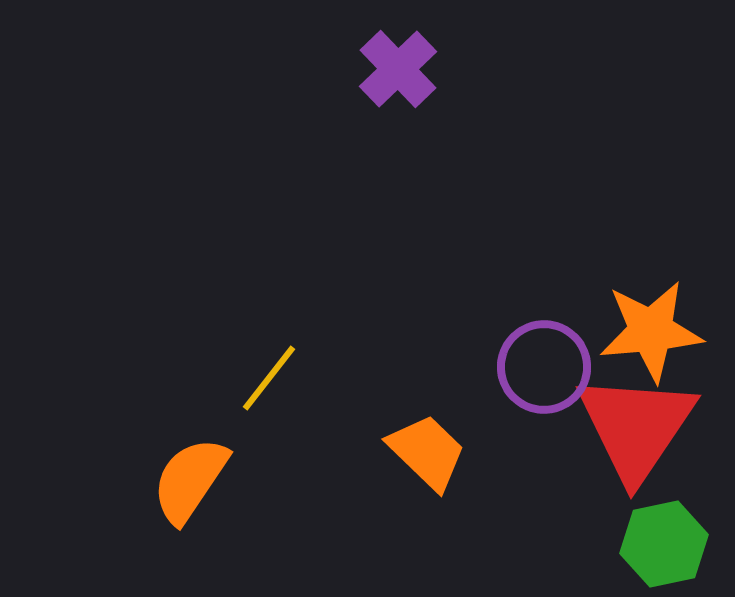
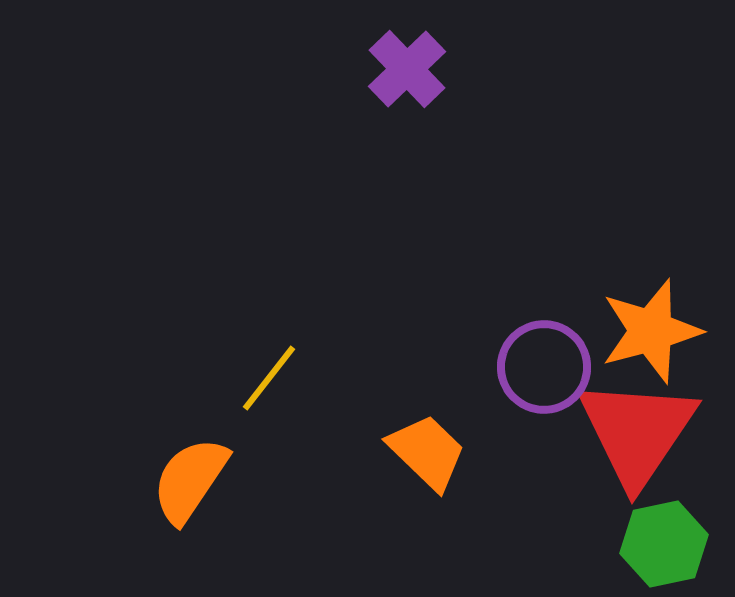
purple cross: moved 9 px right
orange star: rotated 10 degrees counterclockwise
red triangle: moved 1 px right, 5 px down
